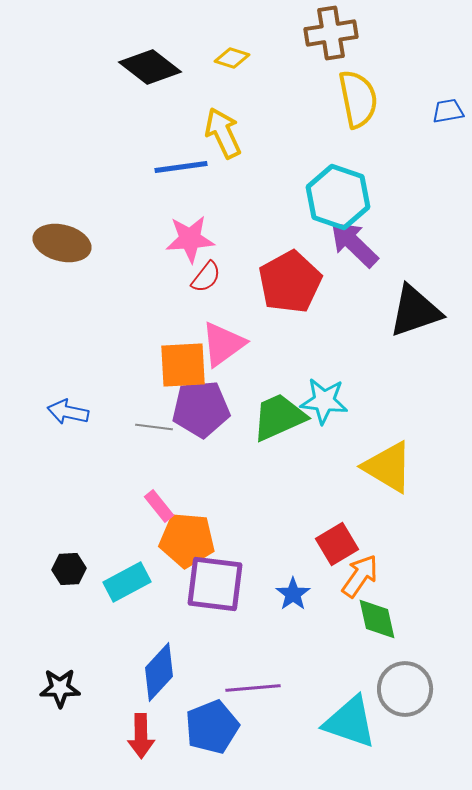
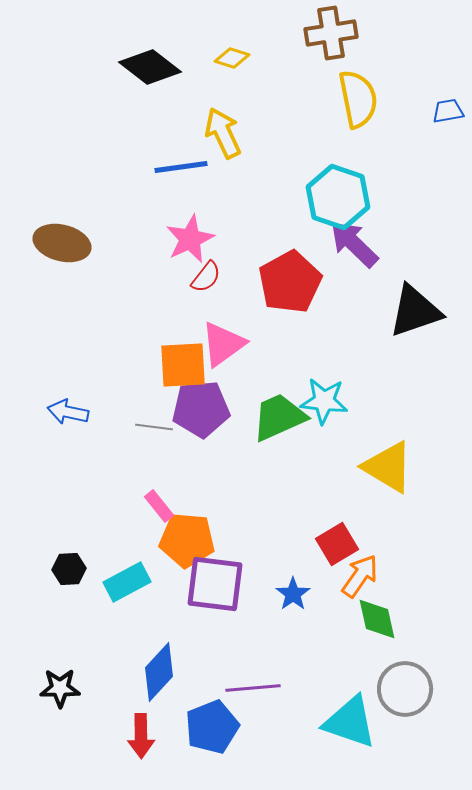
pink star: rotated 21 degrees counterclockwise
